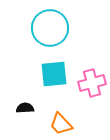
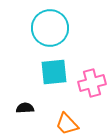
cyan square: moved 2 px up
orange trapezoid: moved 6 px right
